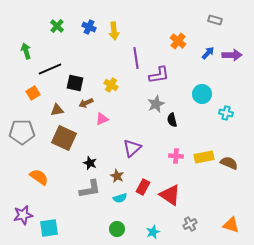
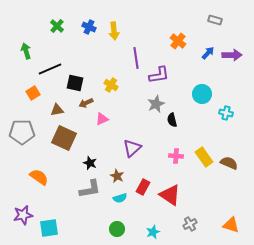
yellow rectangle: rotated 66 degrees clockwise
